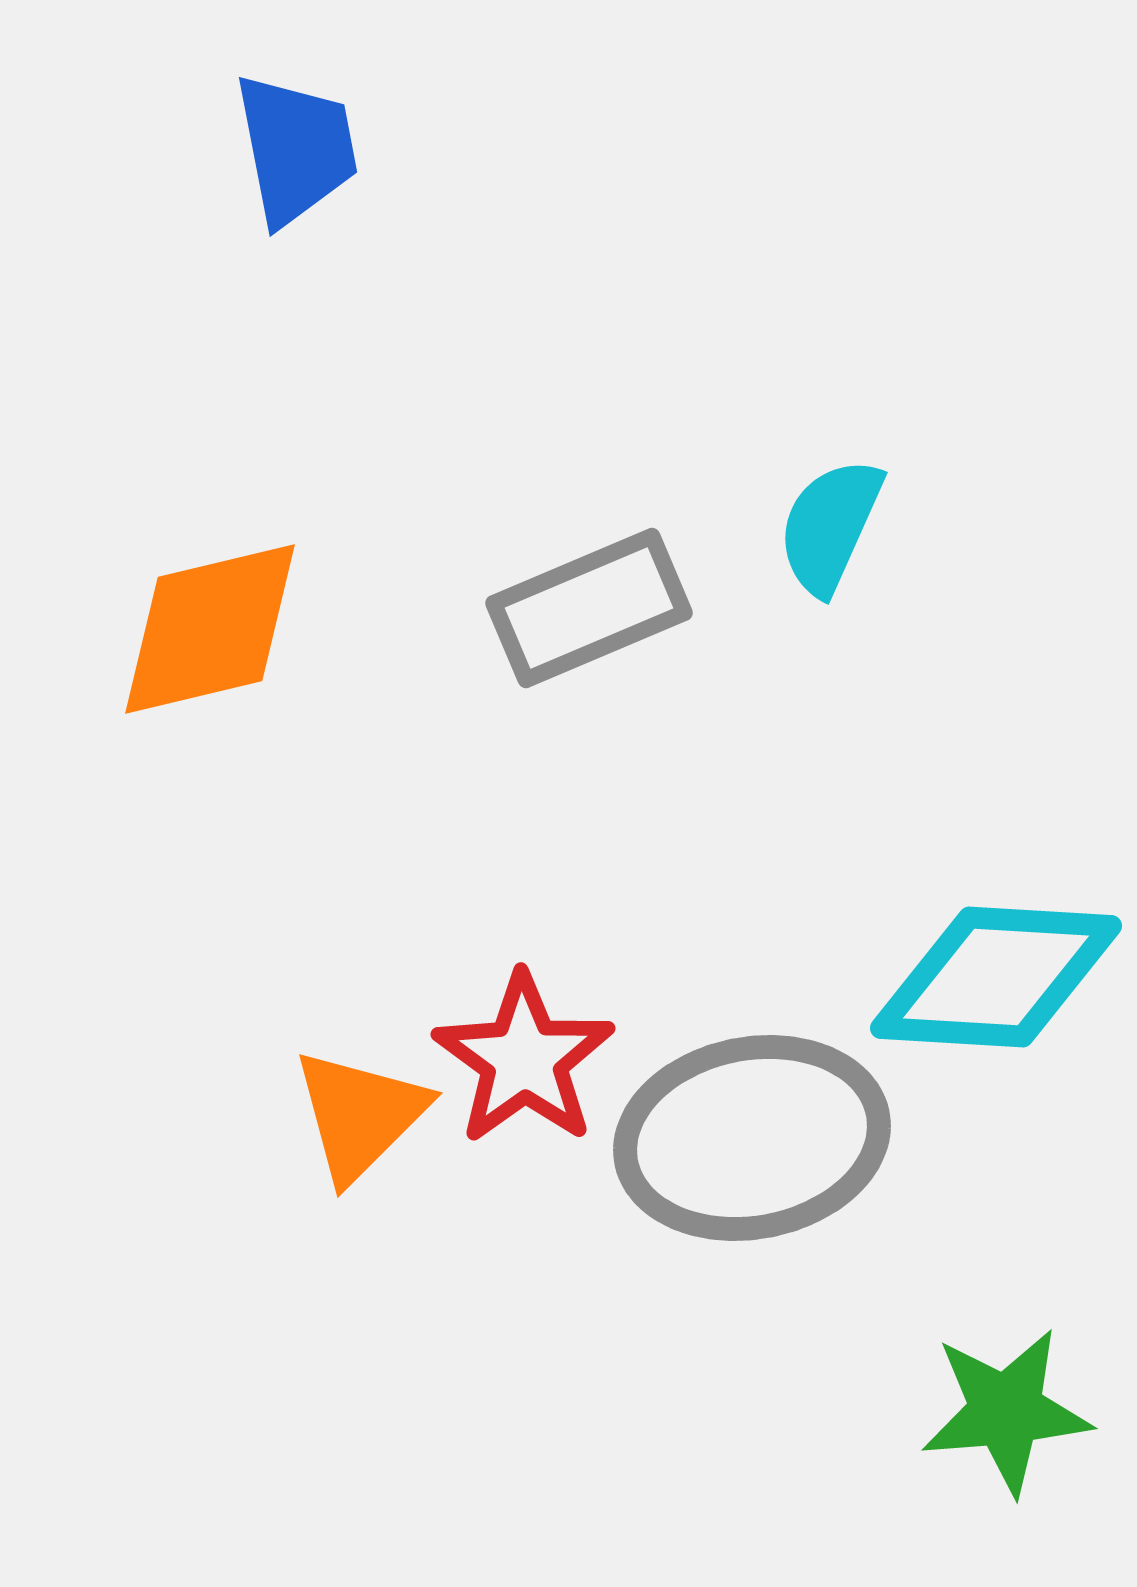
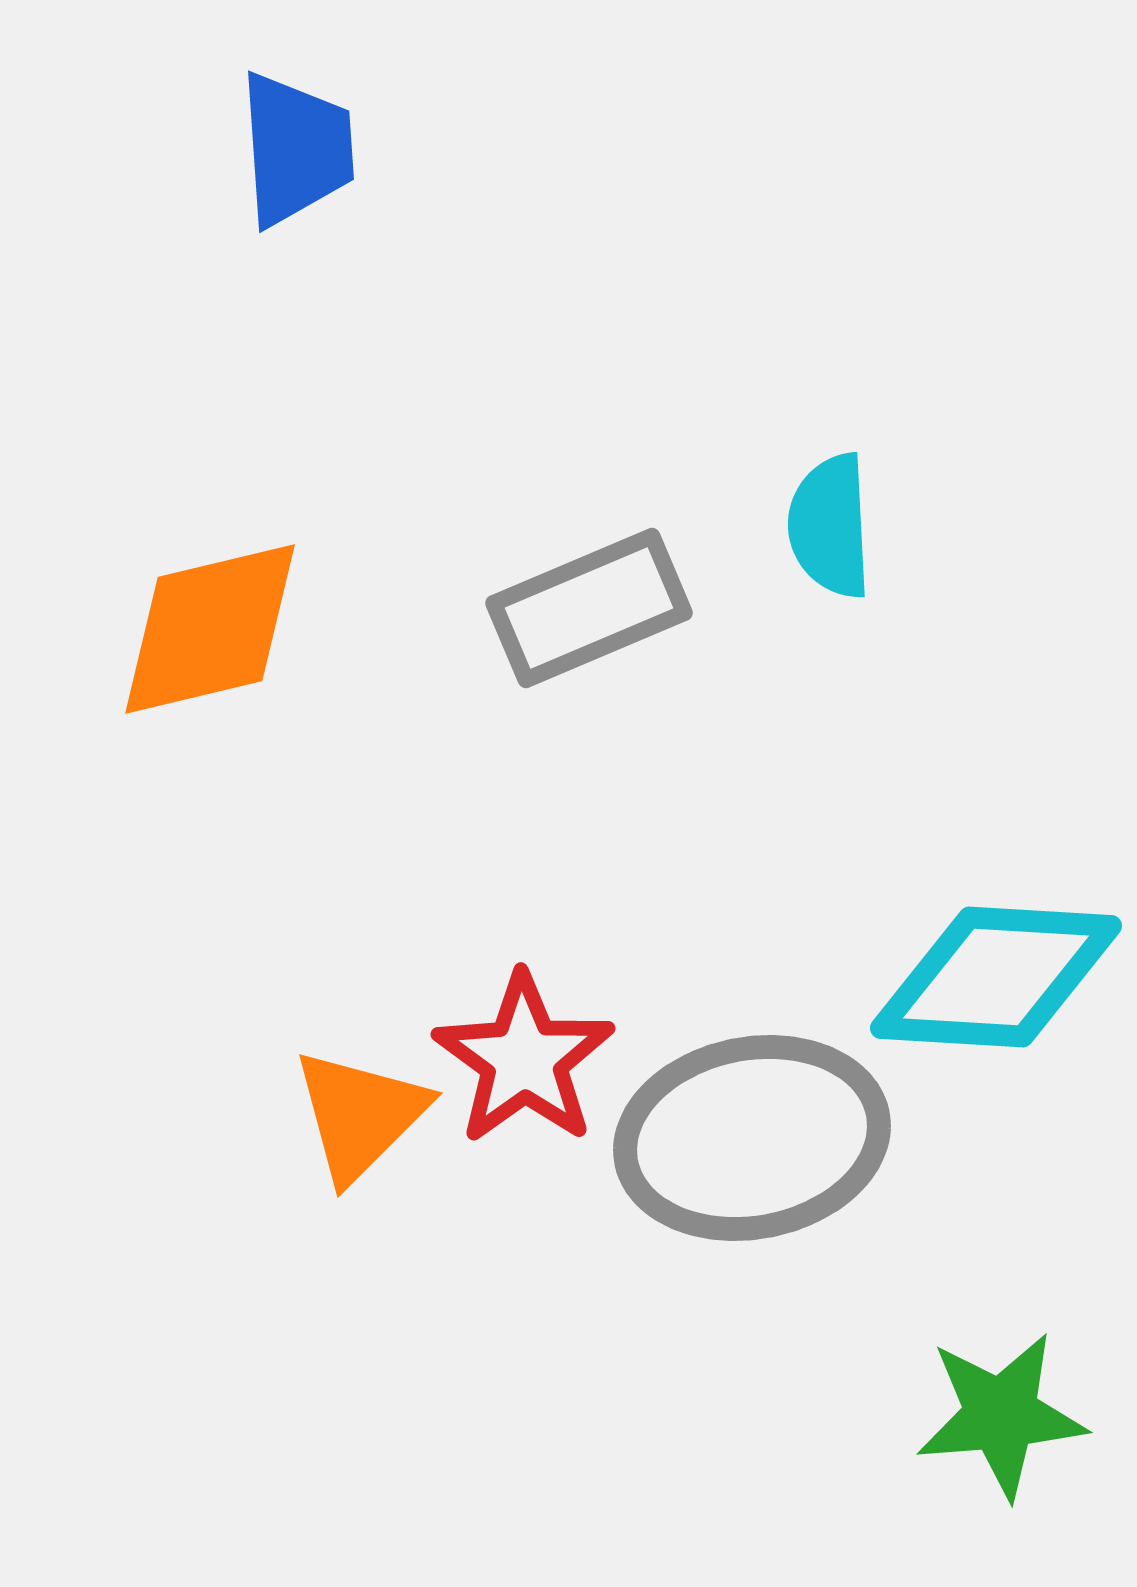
blue trapezoid: rotated 7 degrees clockwise
cyan semicircle: rotated 27 degrees counterclockwise
green star: moved 5 px left, 4 px down
